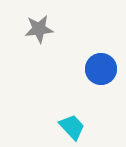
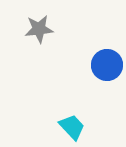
blue circle: moved 6 px right, 4 px up
